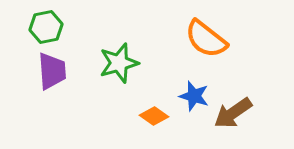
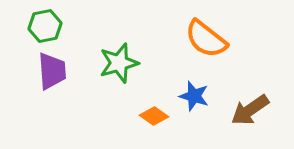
green hexagon: moved 1 px left, 1 px up
brown arrow: moved 17 px right, 3 px up
